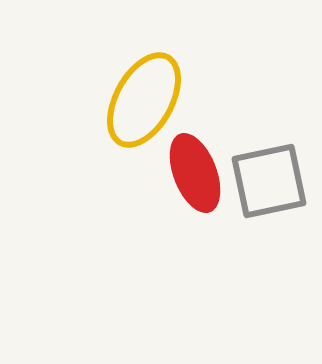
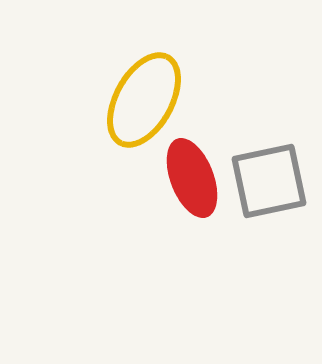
red ellipse: moved 3 px left, 5 px down
